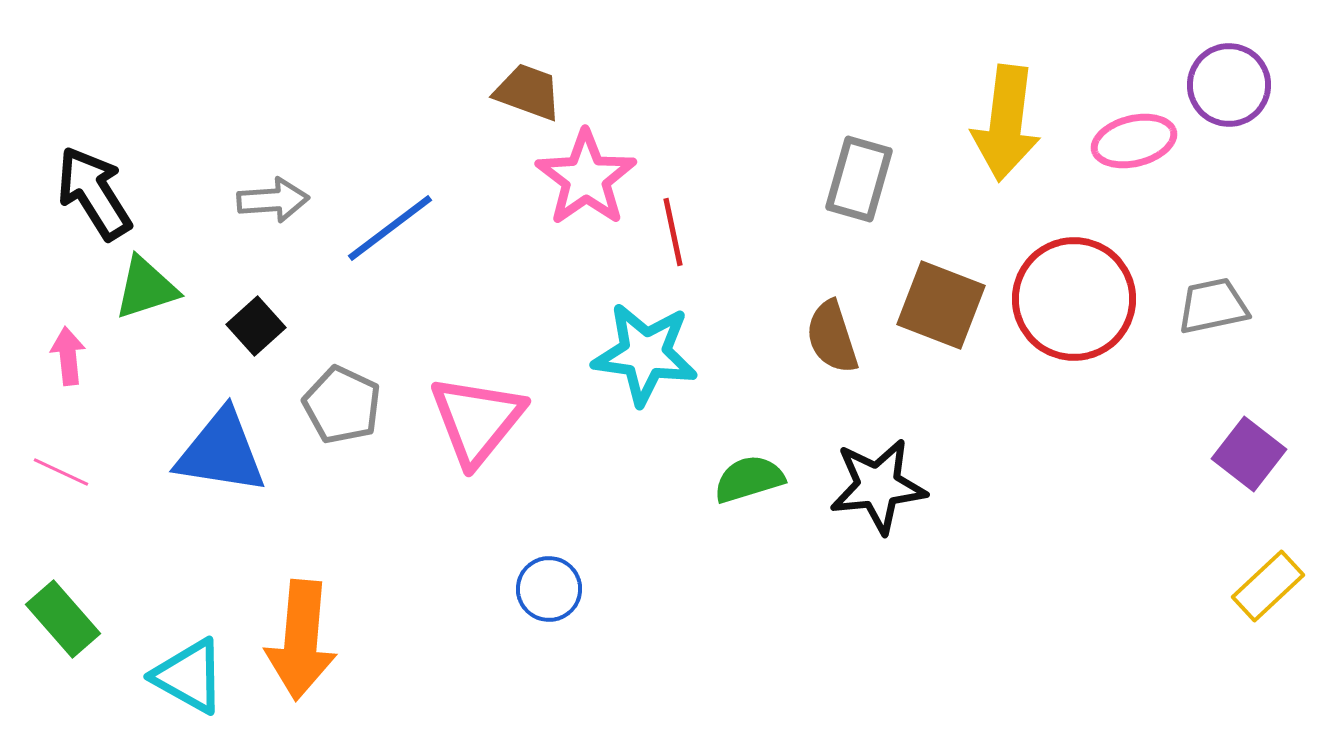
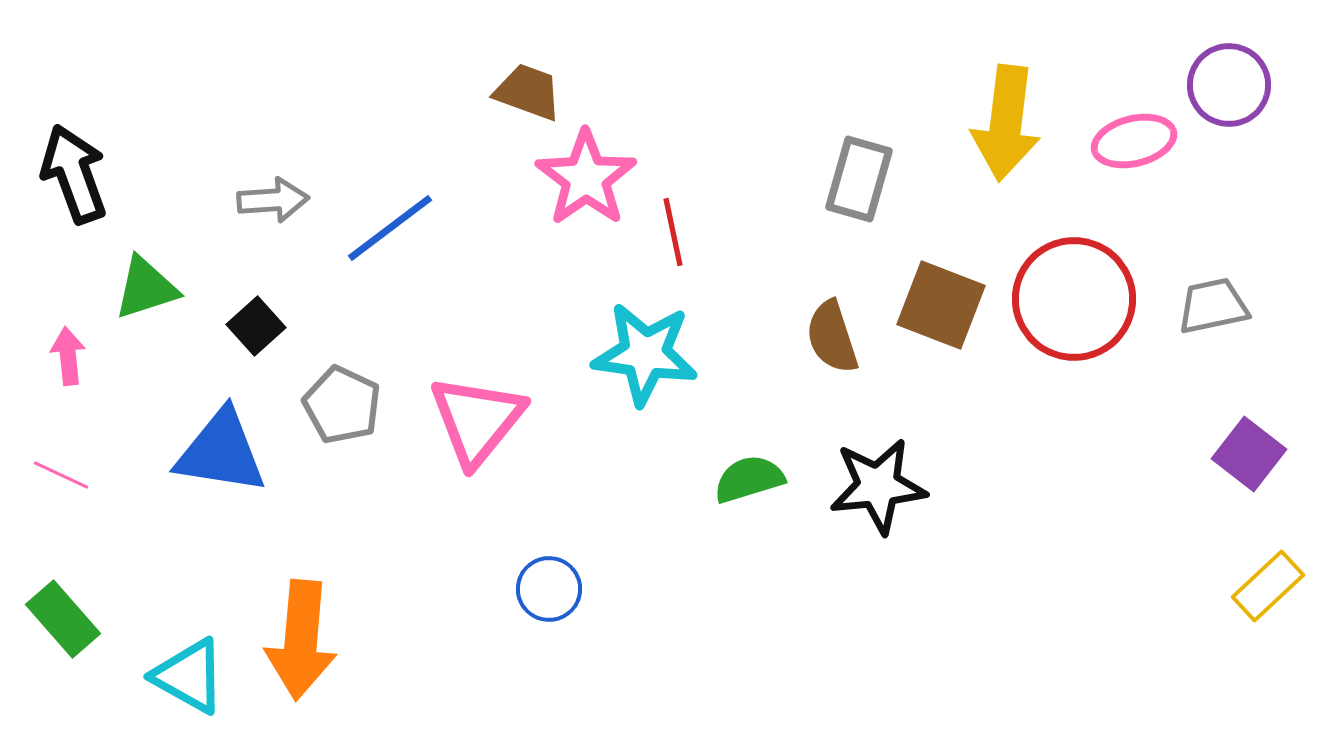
black arrow: moved 20 px left, 19 px up; rotated 12 degrees clockwise
pink line: moved 3 px down
